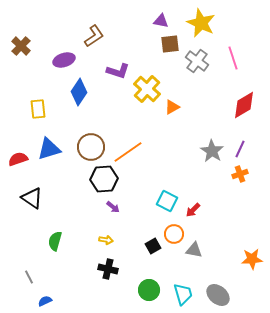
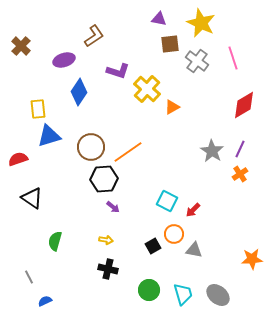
purple triangle: moved 2 px left, 2 px up
blue triangle: moved 13 px up
orange cross: rotated 14 degrees counterclockwise
